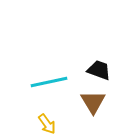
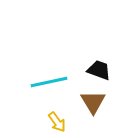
yellow arrow: moved 10 px right, 2 px up
